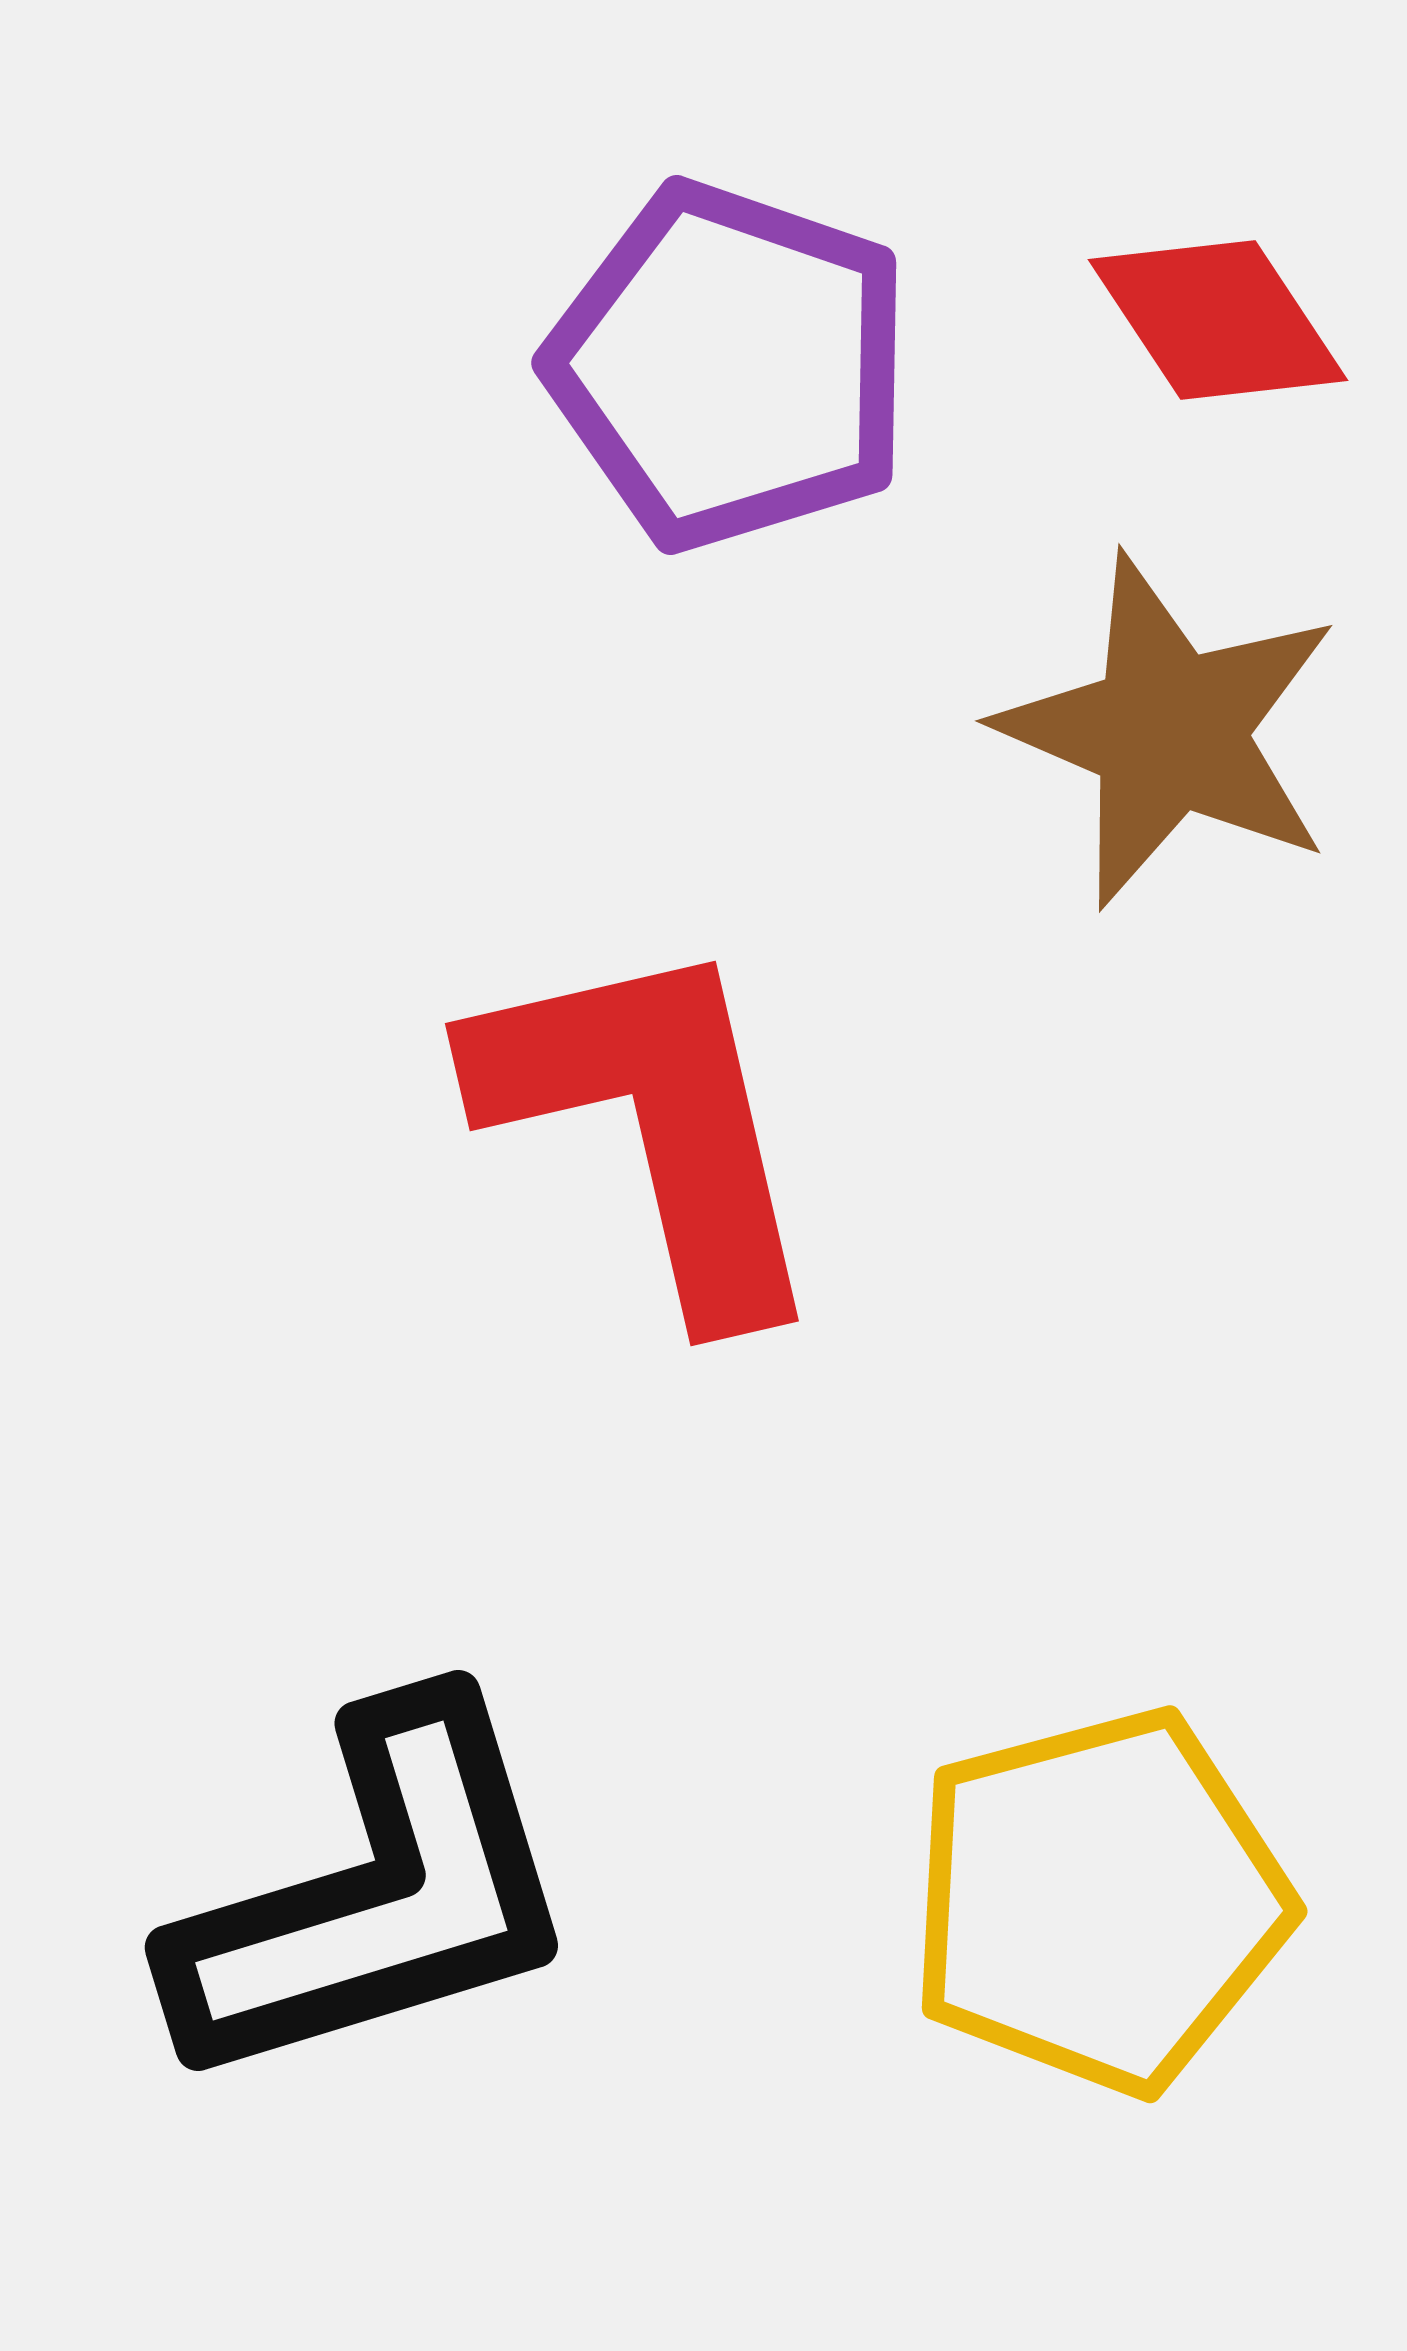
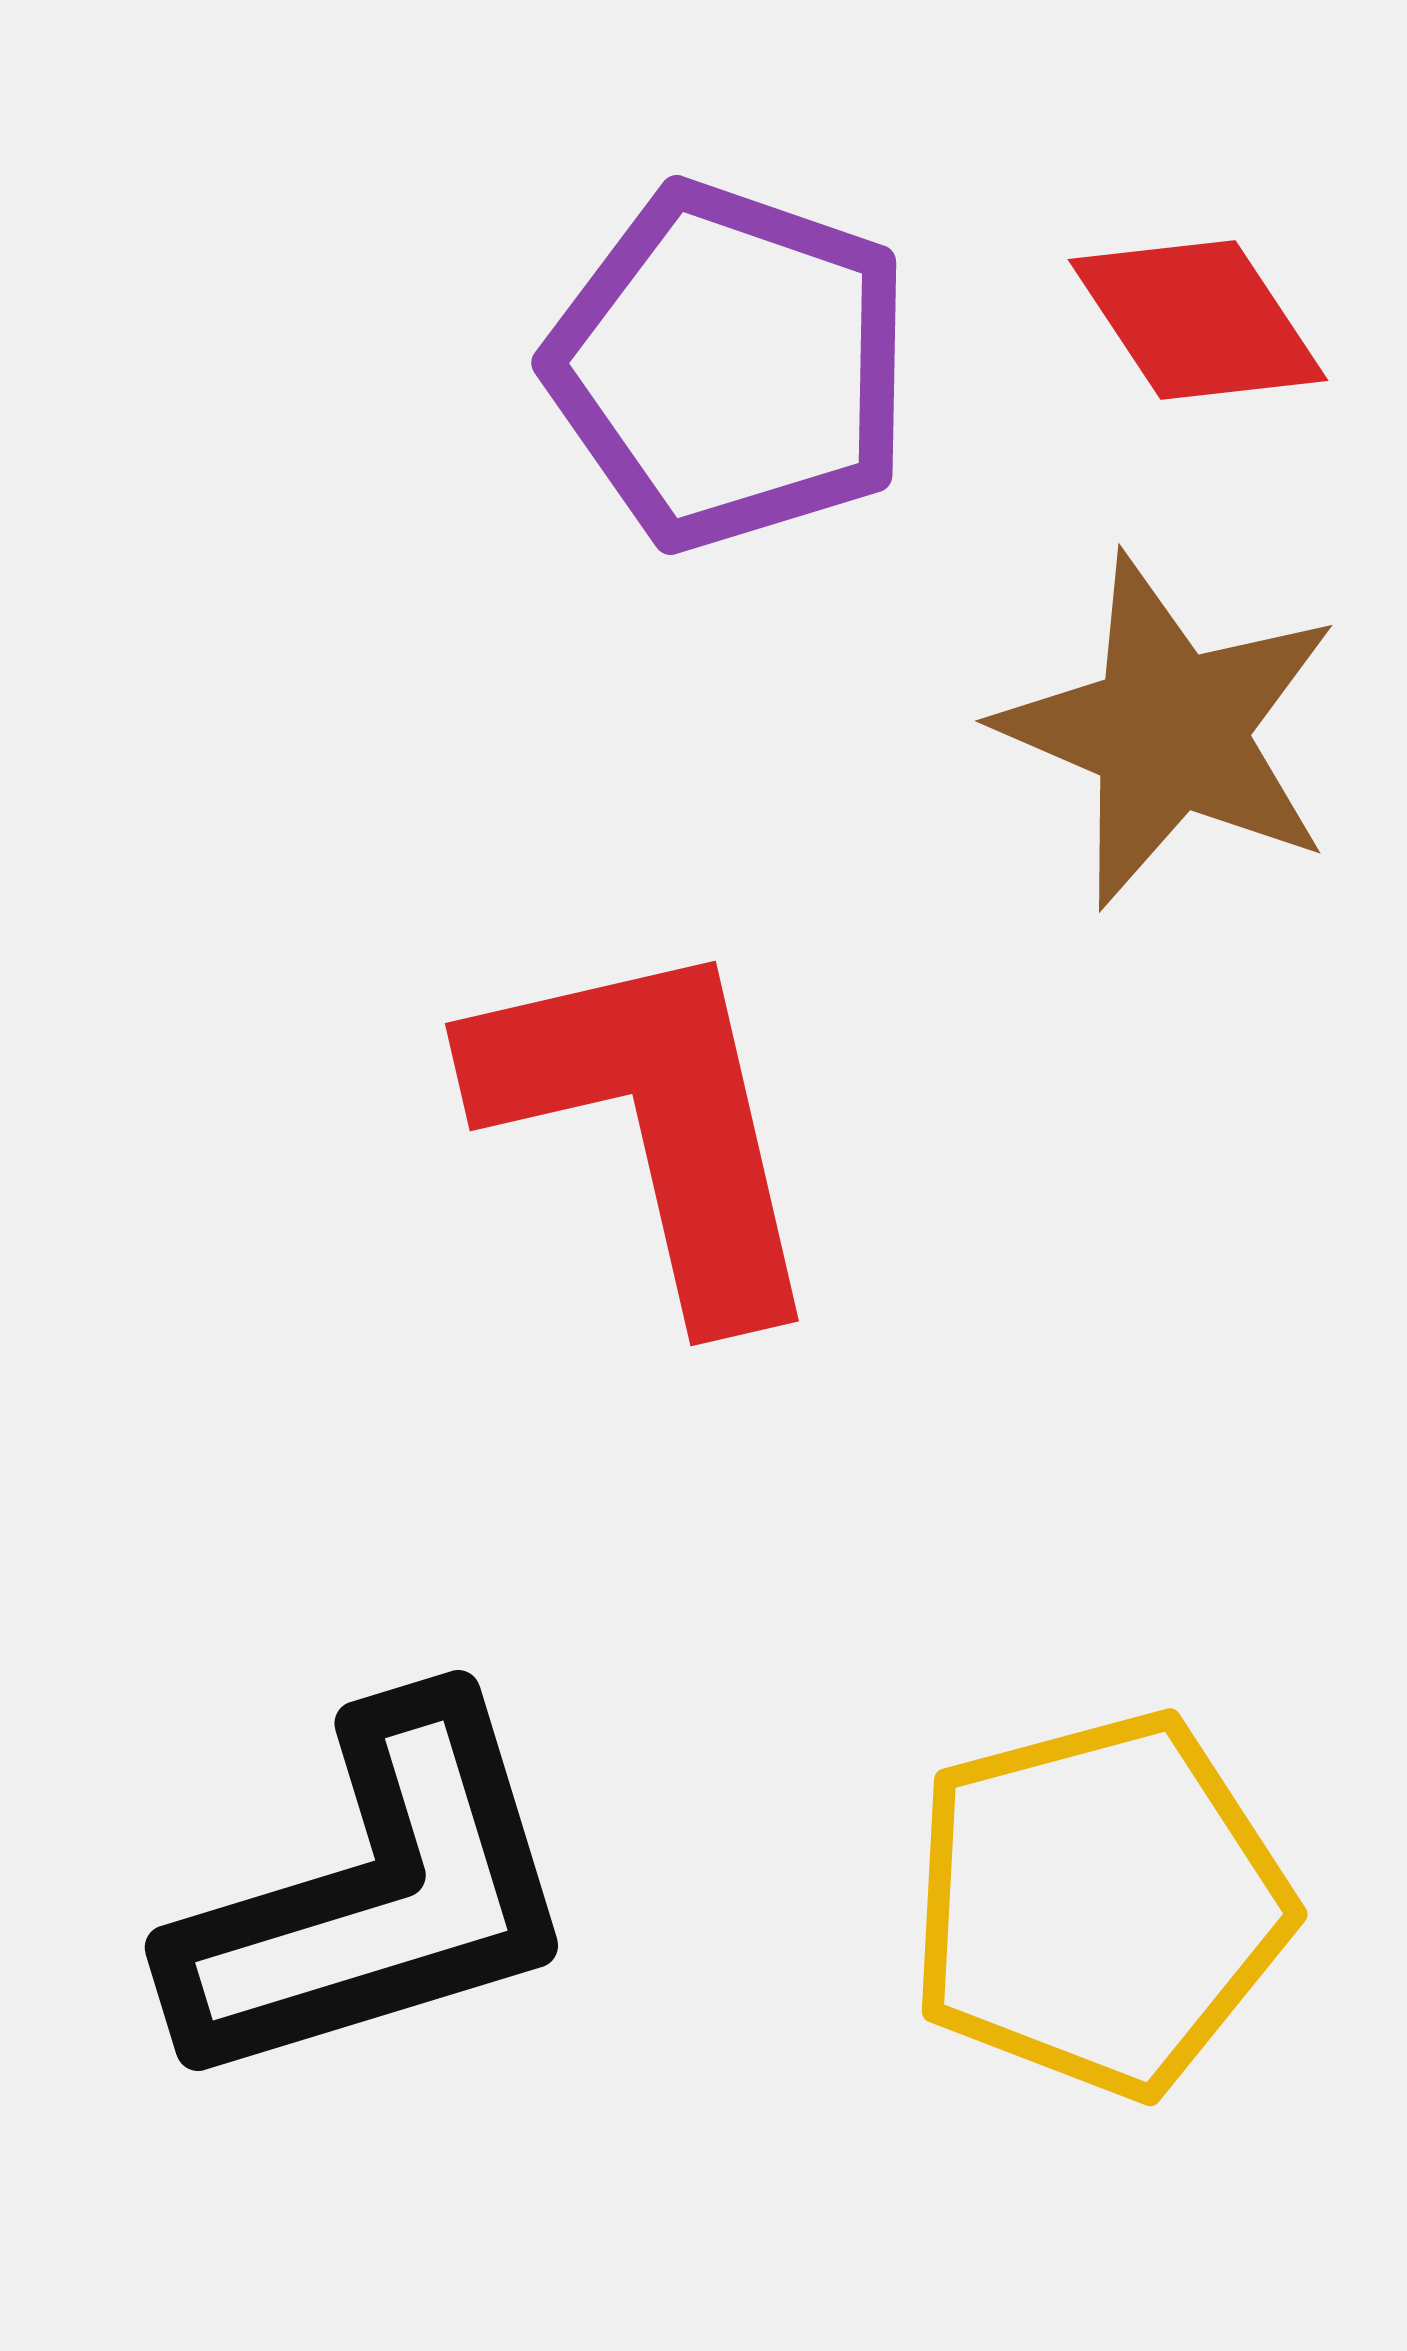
red diamond: moved 20 px left
yellow pentagon: moved 3 px down
